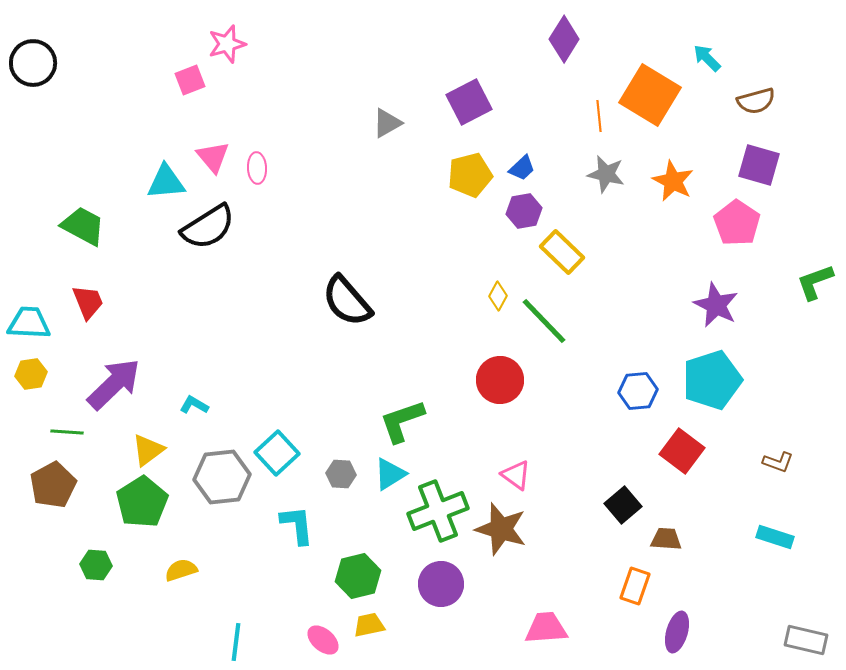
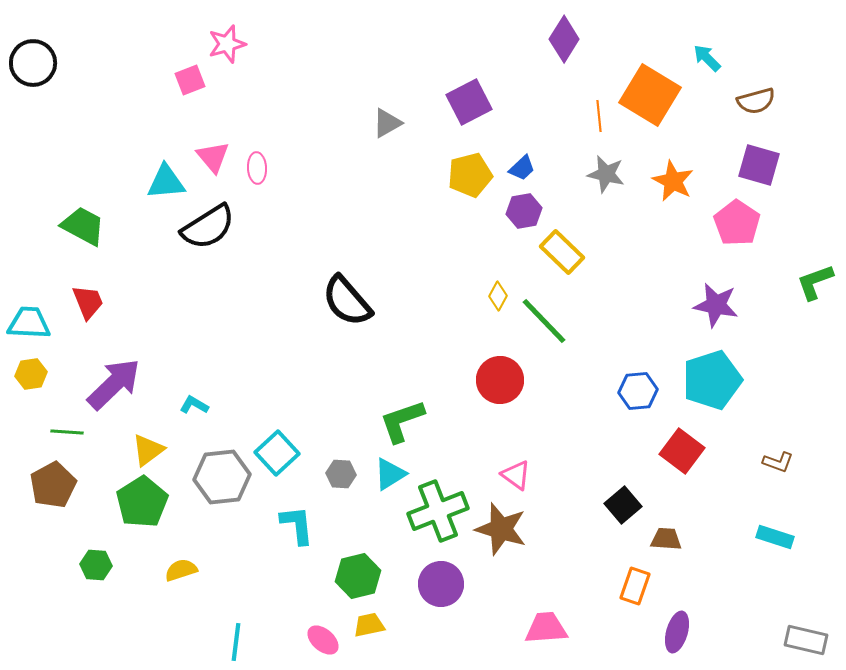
purple star at (716, 305): rotated 15 degrees counterclockwise
